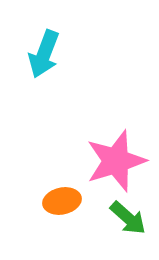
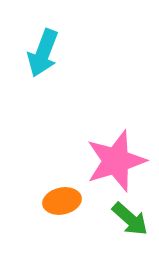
cyan arrow: moved 1 px left, 1 px up
green arrow: moved 2 px right, 1 px down
